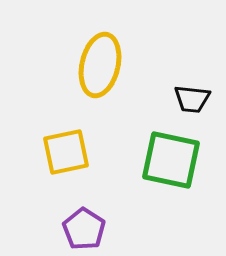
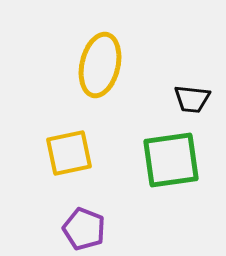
yellow square: moved 3 px right, 1 px down
green square: rotated 20 degrees counterclockwise
purple pentagon: rotated 12 degrees counterclockwise
